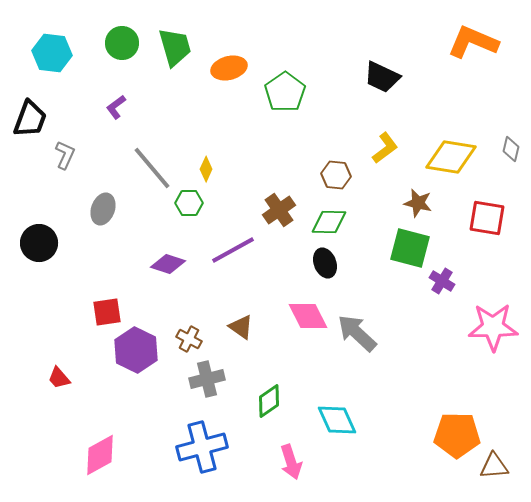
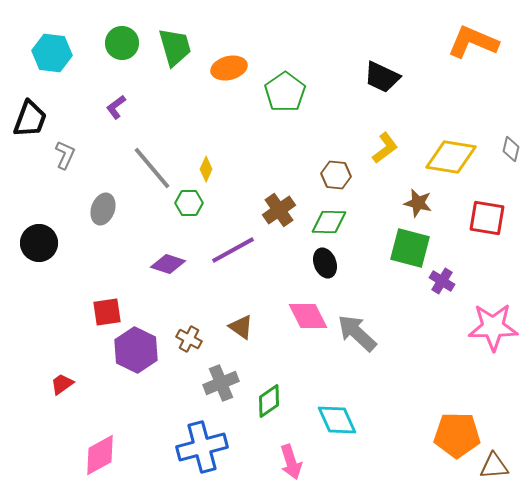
red trapezoid at (59, 378): moved 3 px right, 6 px down; rotated 95 degrees clockwise
gray cross at (207, 379): moved 14 px right, 4 px down; rotated 8 degrees counterclockwise
